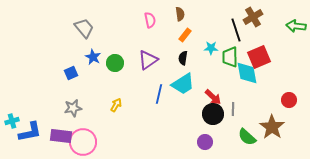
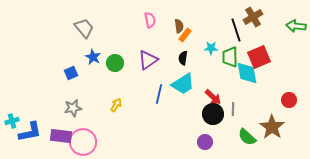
brown semicircle: moved 1 px left, 12 px down
